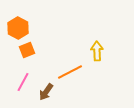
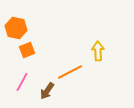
orange hexagon: moved 2 px left; rotated 15 degrees counterclockwise
yellow arrow: moved 1 px right
pink line: moved 1 px left
brown arrow: moved 1 px right, 1 px up
